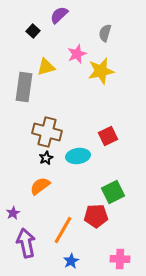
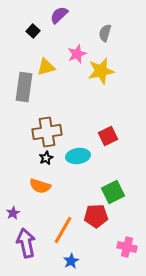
brown cross: rotated 24 degrees counterclockwise
orange semicircle: rotated 125 degrees counterclockwise
pink cross: moved 7 px right, 12 px up; rotated 12 degrees clockwise
